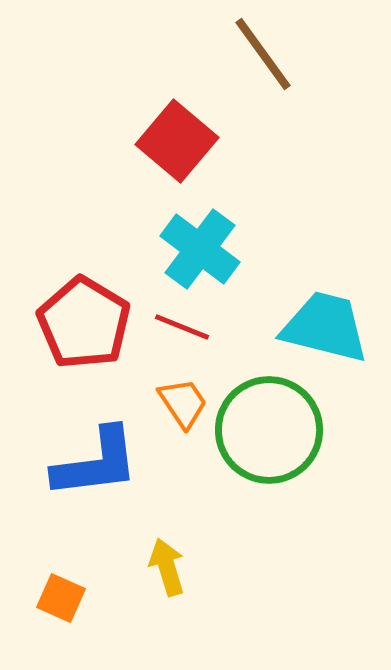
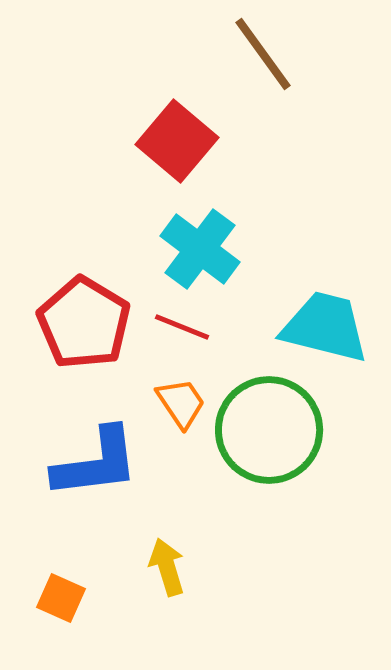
orange trapezoid: moved 2 px left
